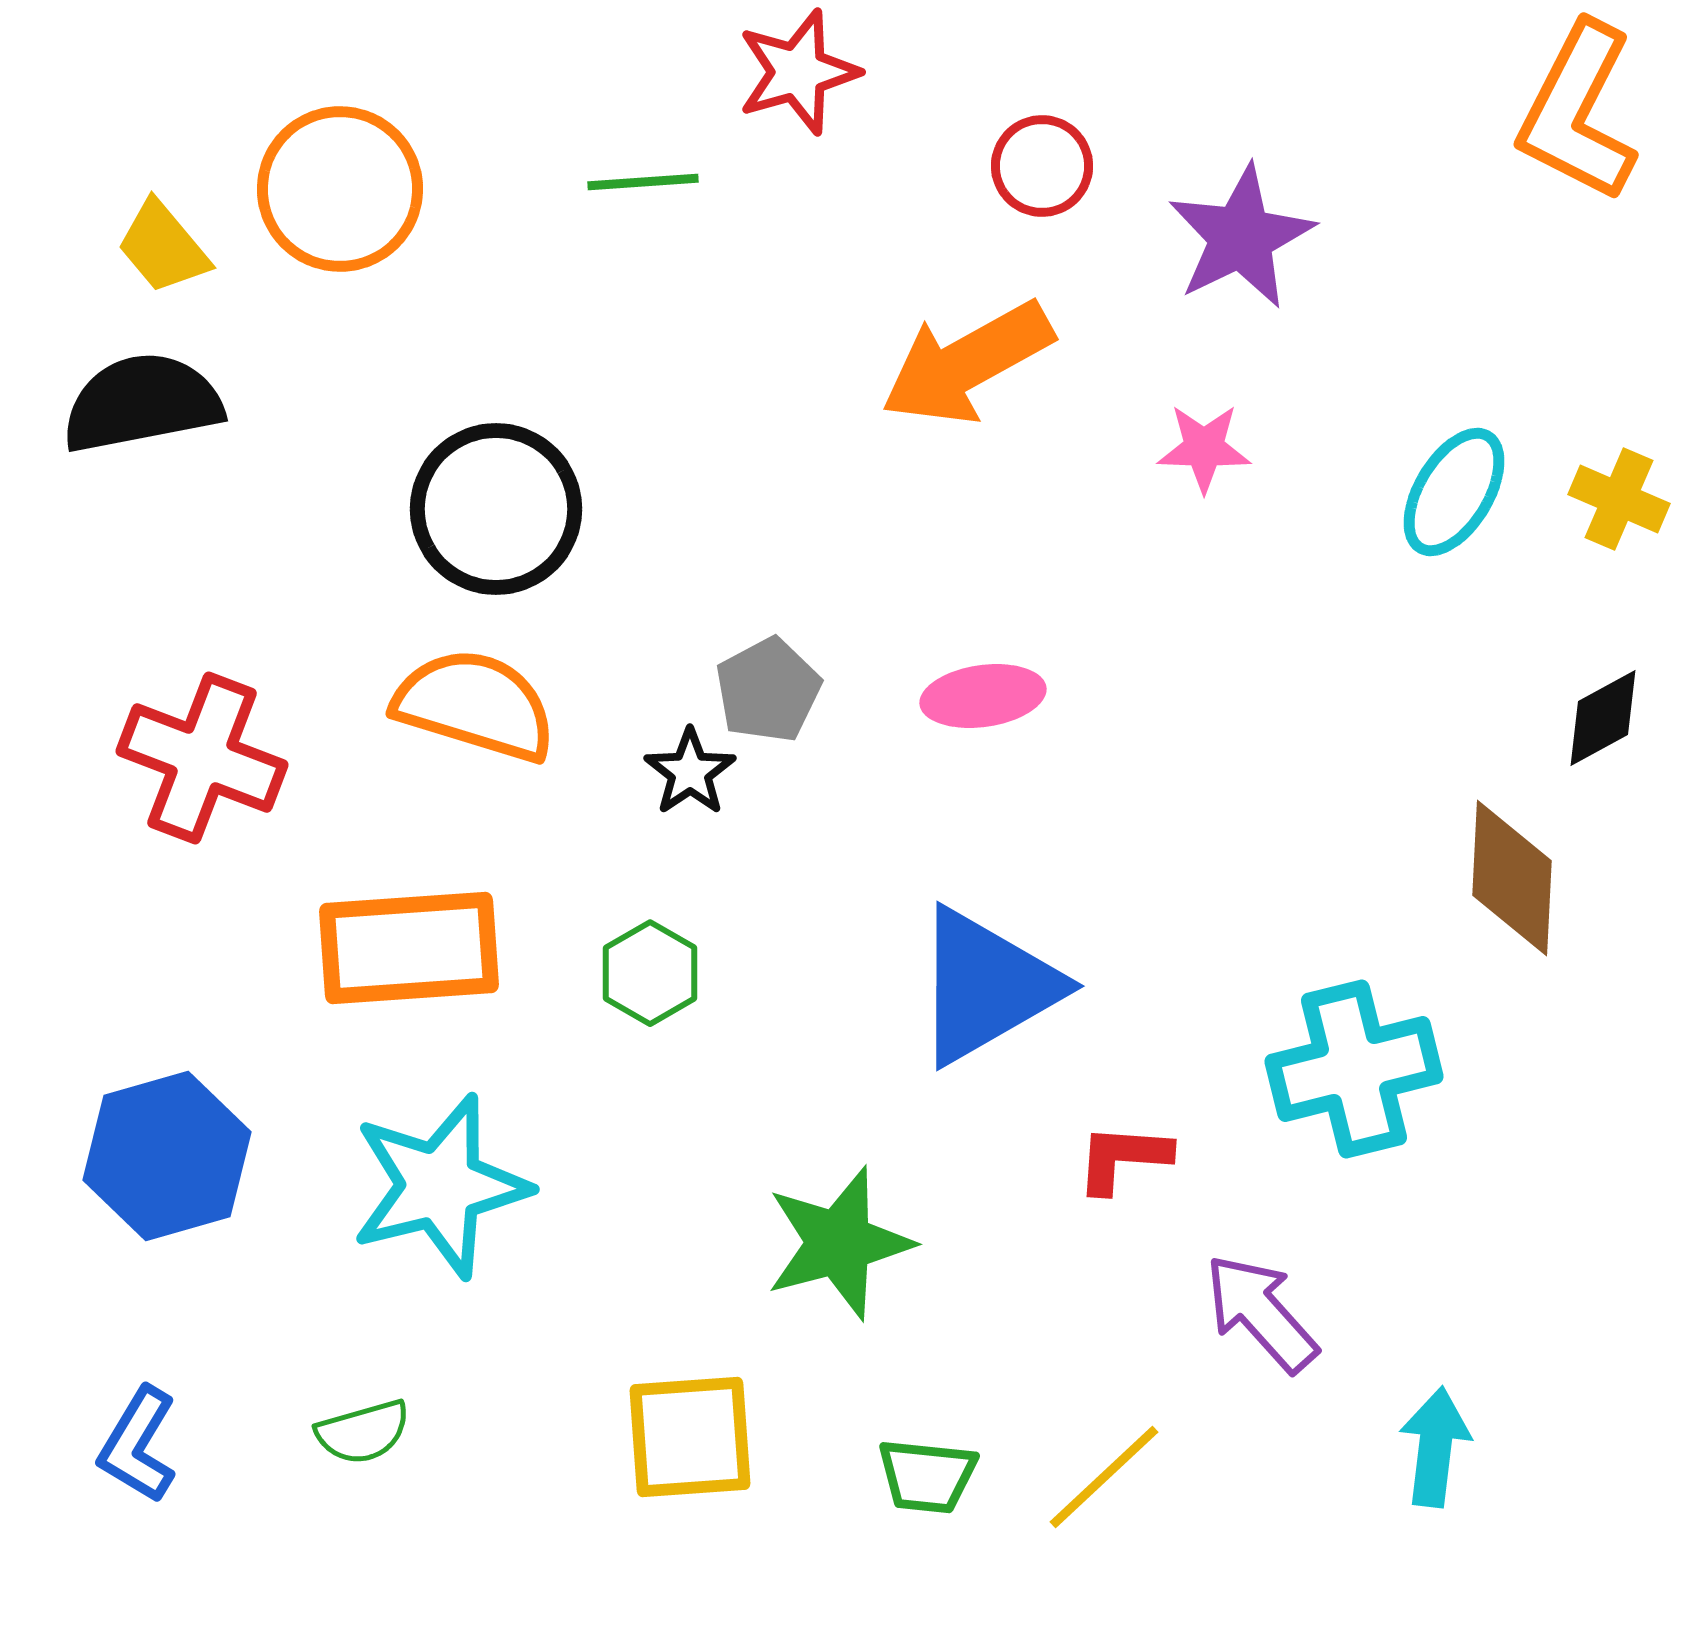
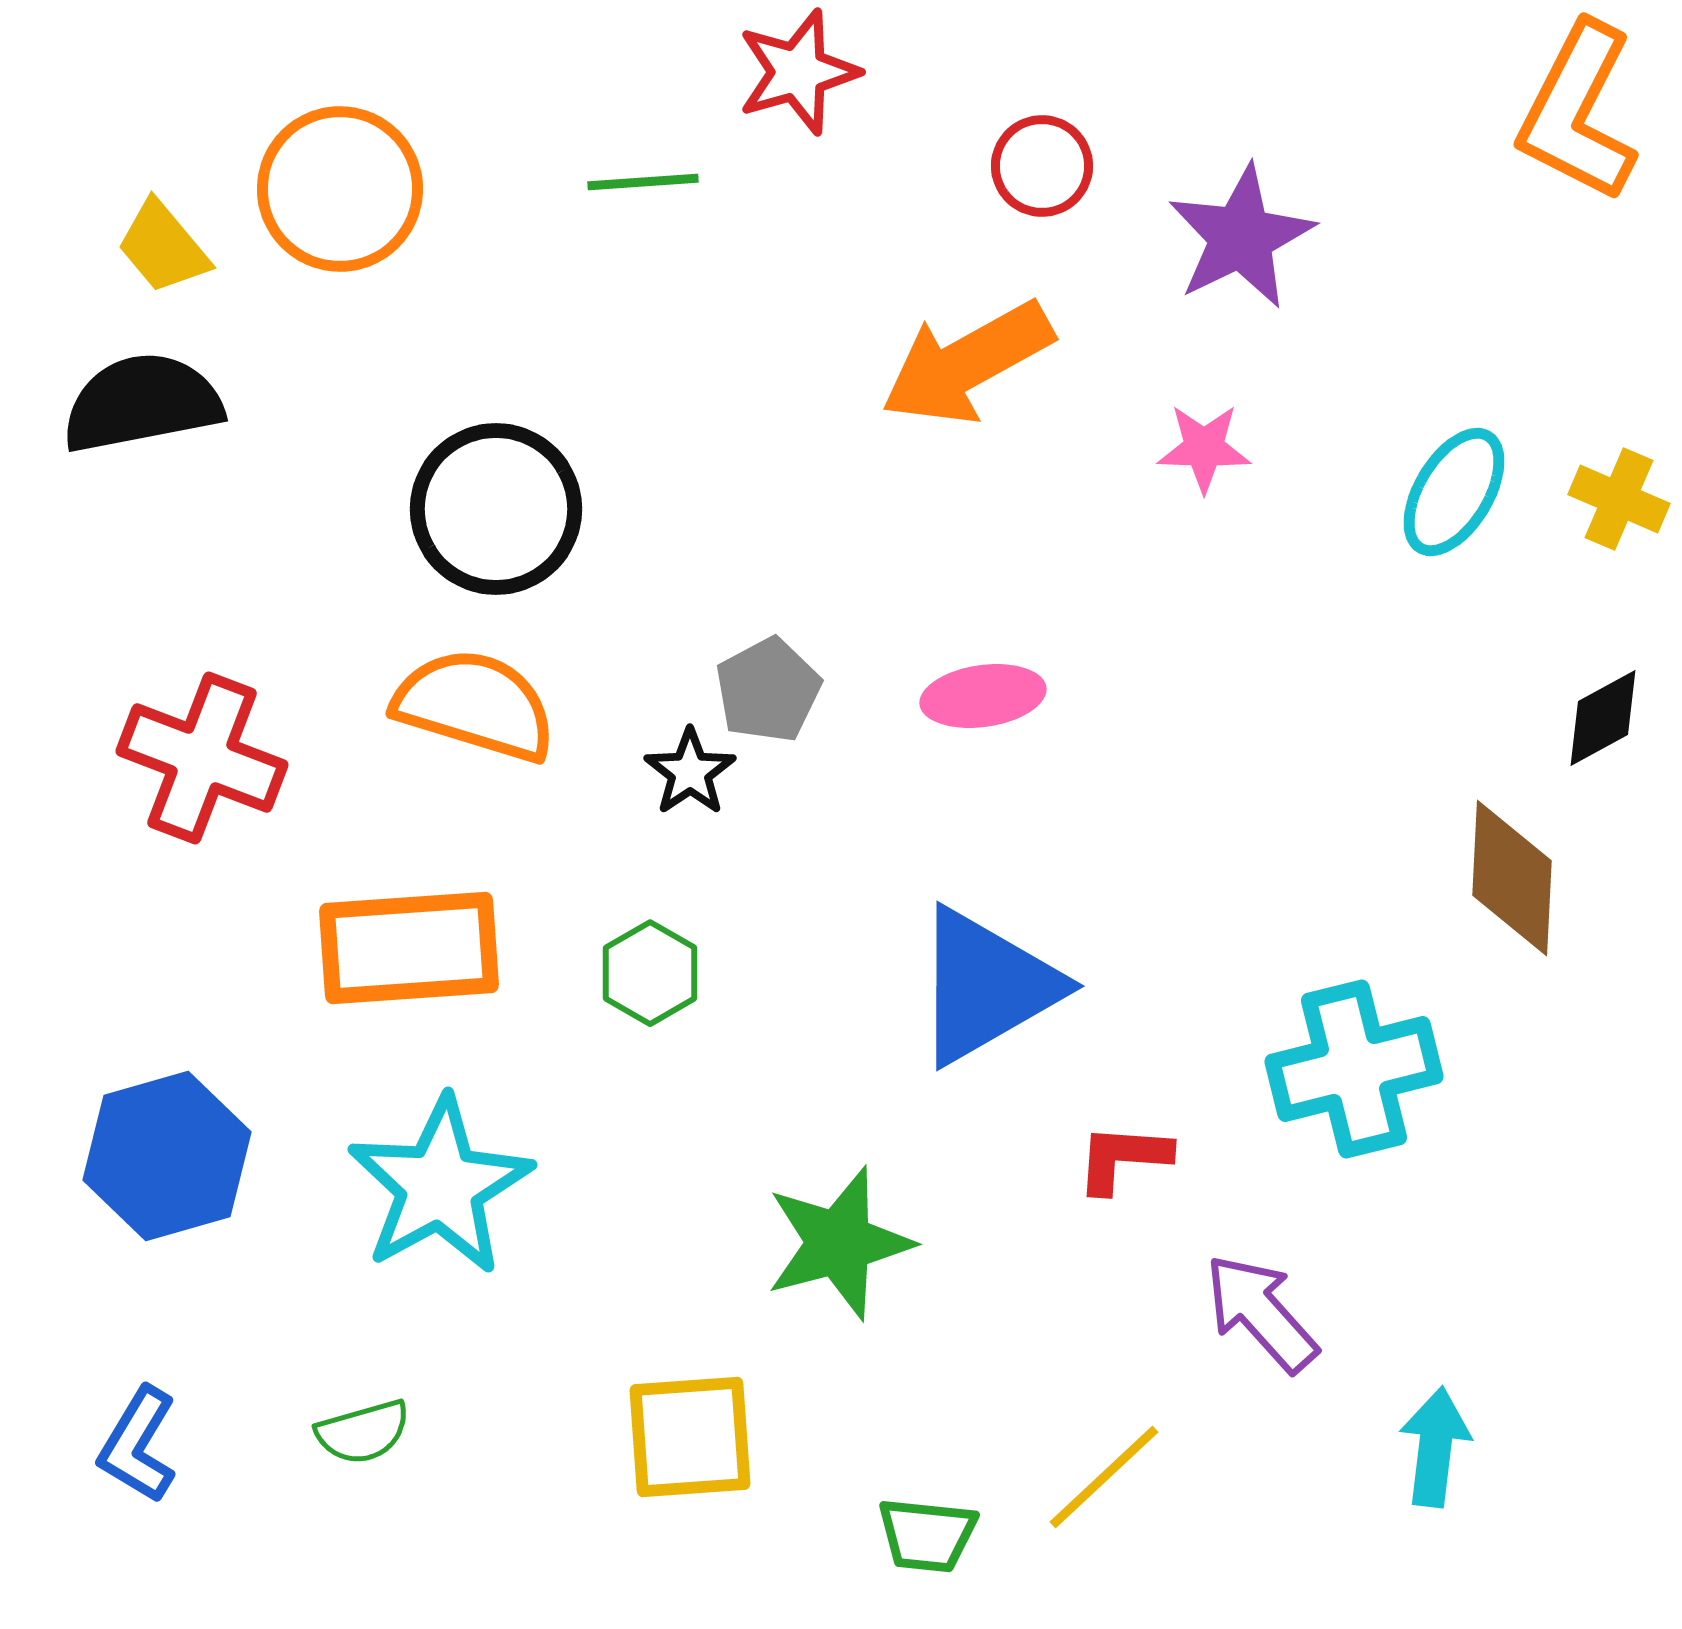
cyan star: rotated 15 degrees counterclockwise
green trapezoid: moved 59 px down
